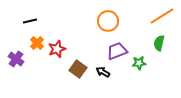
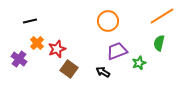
purple cross: moved 3 px right
green star: rotated 16 degrees counterclockwise
brown square: moved 9 px left
